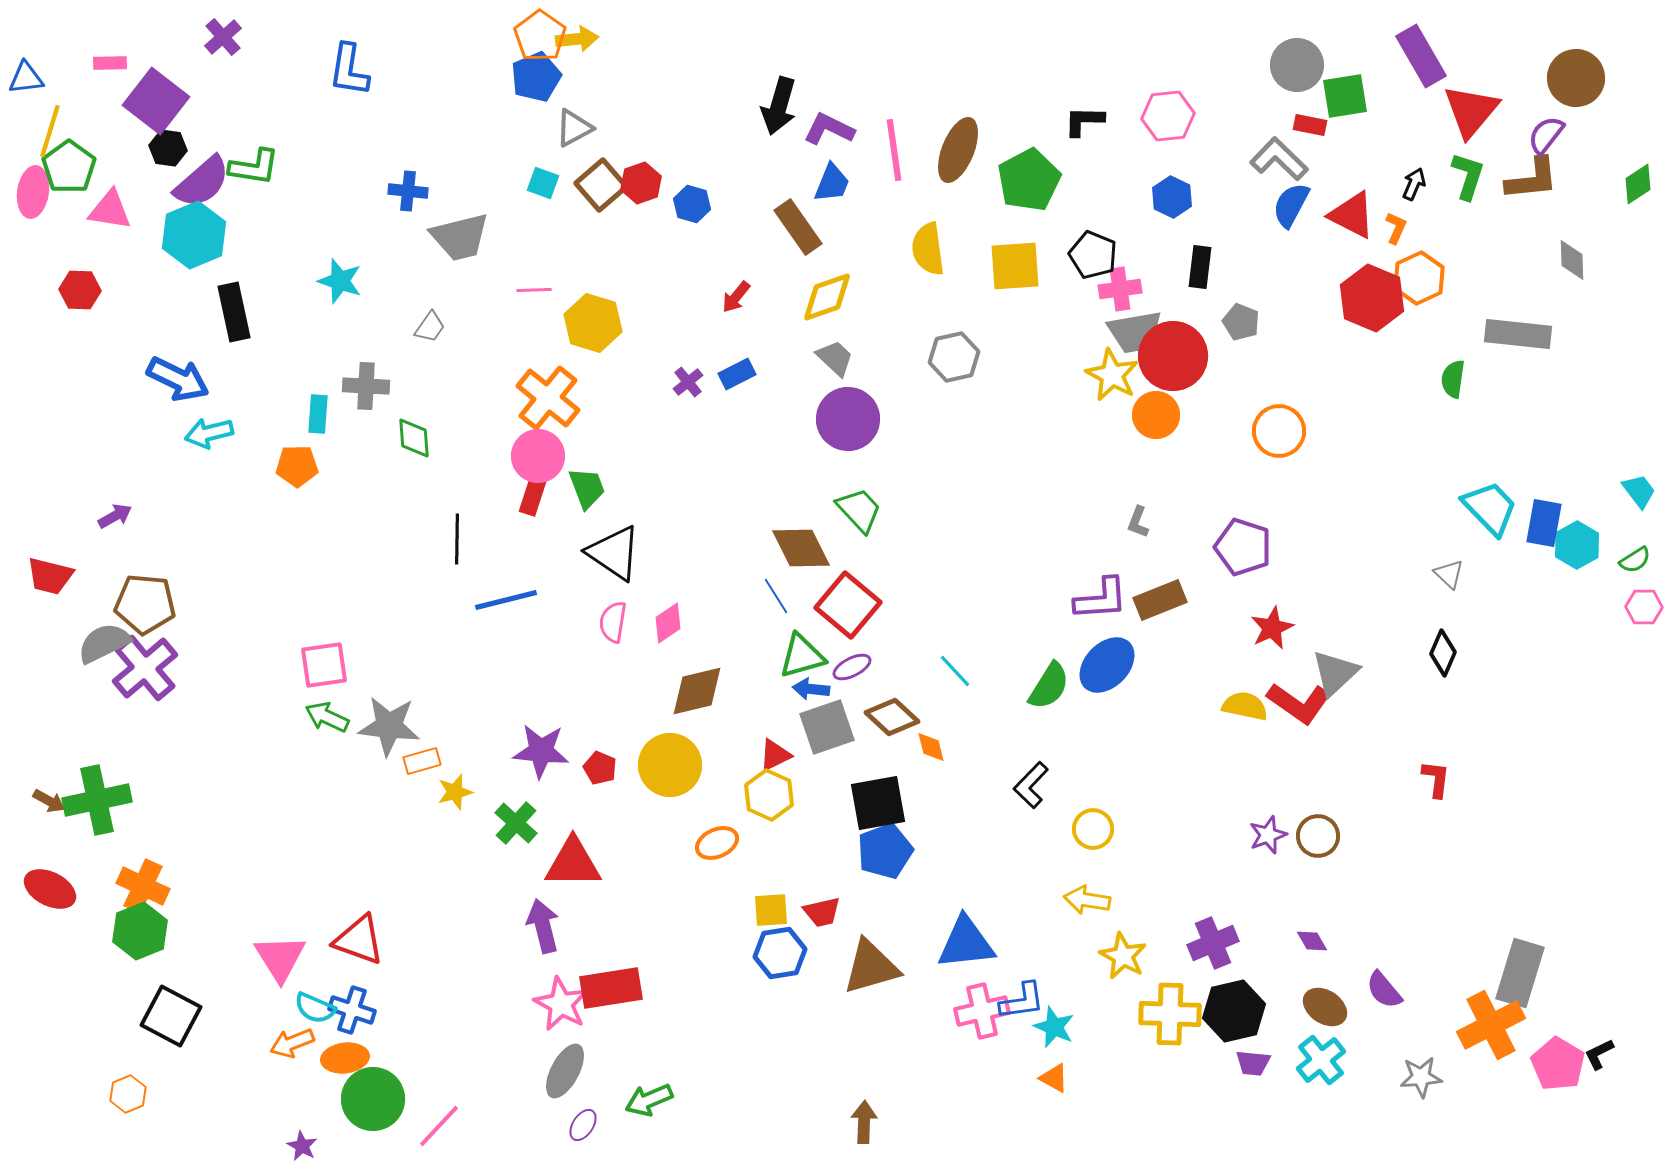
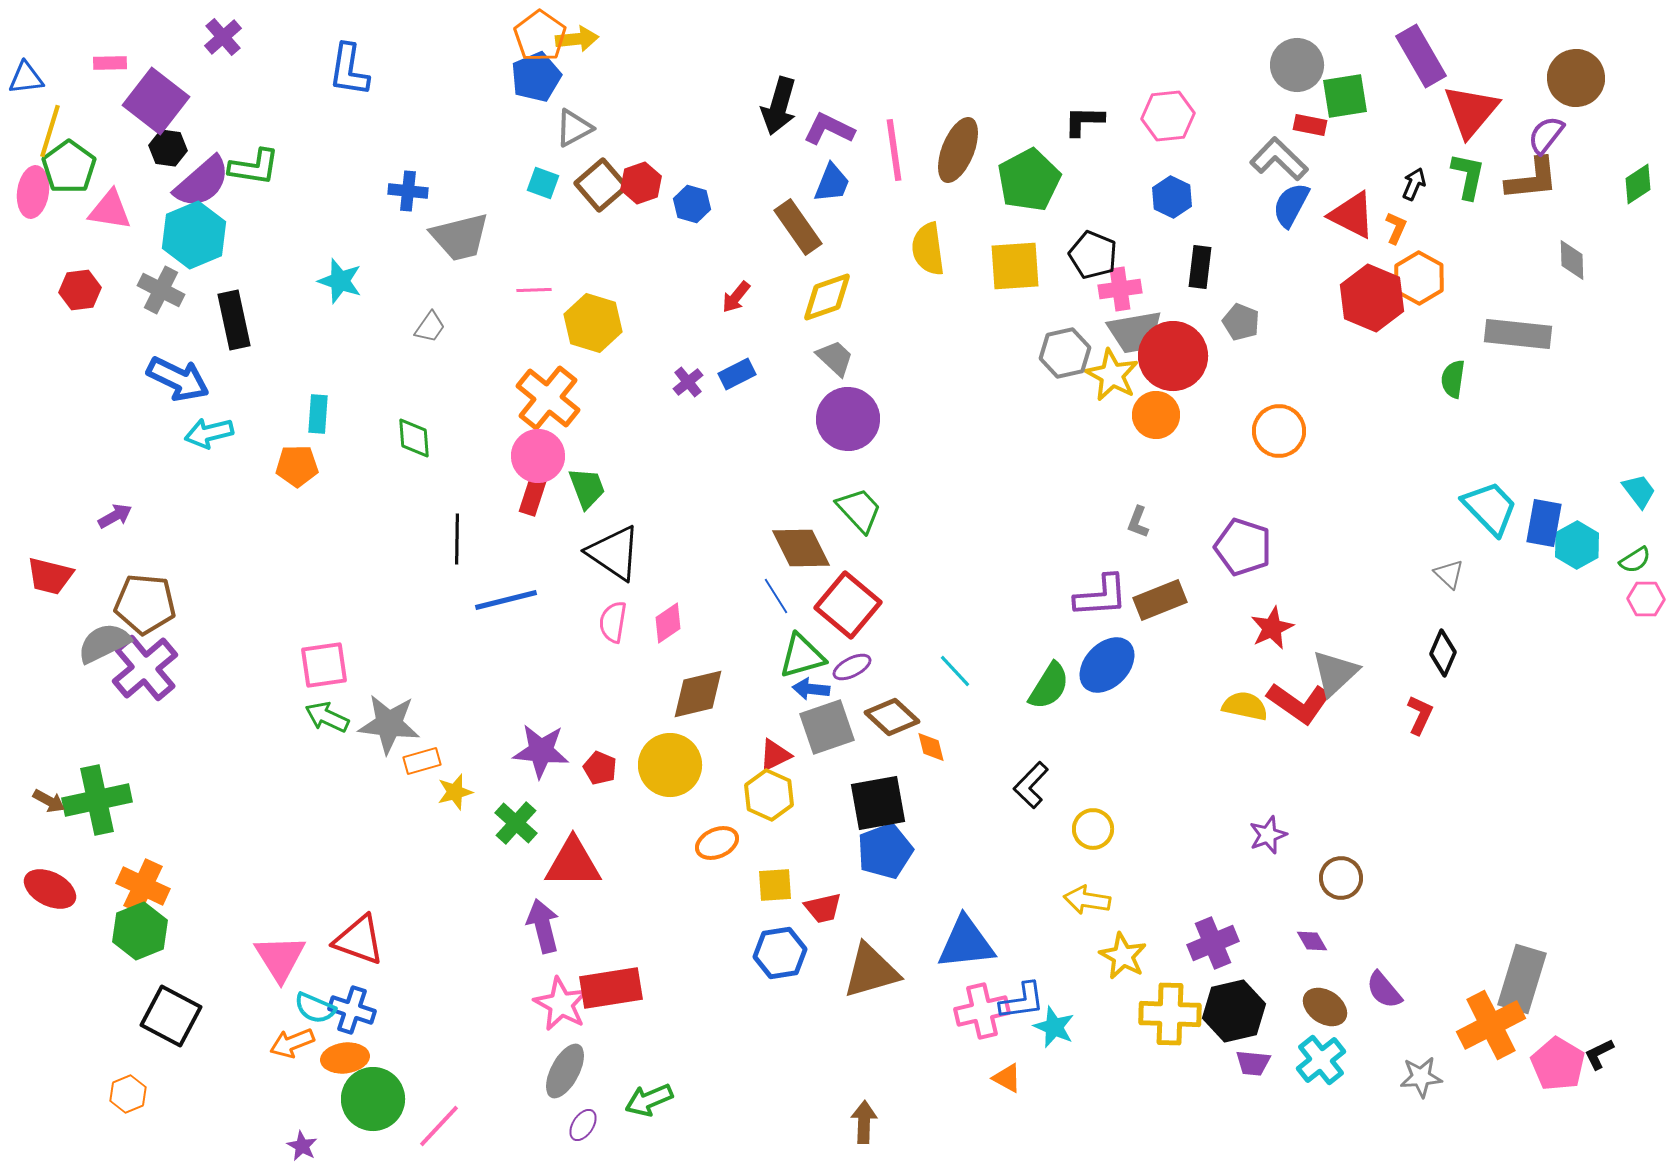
green L-shape at (1468, 176): rotated 6 degrees counterclockwise
orange hexagon at (1419, 278): rotated 6 degrees counterclockwise
red hexagon at (80, 290): rotated 9 degrees counterclockwise
black rectangle at (234, 312): moved 8 px down
gray hexagon at (954, 357): moved 111 px right, 4 px up
gray cross at (366, 386): moved 205 px left, 96 px up; rotated 24 degrees clockwise
purple L-shape at (1101, 599): moved 3 px up
pink hexagon at (1644, 607): moved 2 px right, 8 px up
brown diamond at (697, 691): moved 1 px right, 3 px down
gray star at (389, 726): moved 2 px up
red L-shape at (1436, 779): moved 16 px left, 64 px up; rotated 18 degrees clockwise
brown circle at (1318, 836): moved 23 px right, 42 px down
yellow square at (771, 910): moved 4 px right, 25 px up
red trapezoid at (822, 912): moved 1 px right, 4 px up
brown triangle at (871, 967): moved 4 px down
gray rectangle at (1520, 973): moved 2 px right, 6 px down
orange triangle at (1054, 1078): moved 47 px left
